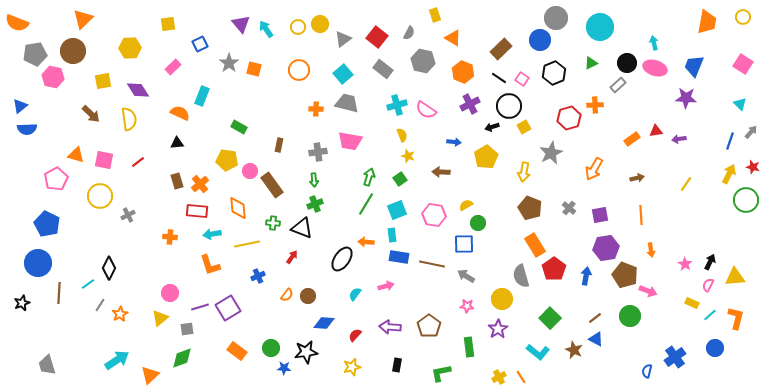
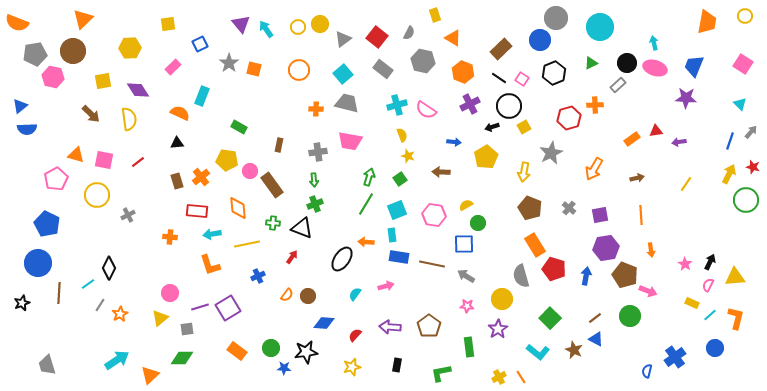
yellow circle at (743, 17): moved 2 px right, 1 px up
purple arrow at (679, 139): moved 3 px down
orange cross at (200, 184): moved 1 px right, 7 px up
yellow circle at (100, 196): moved 3 px left, 1 px up
red pentagon at (554, 269): rotated 20 degrees counterclockwise
green diamond at (182, 358): rotated 20 degrees clockwise
